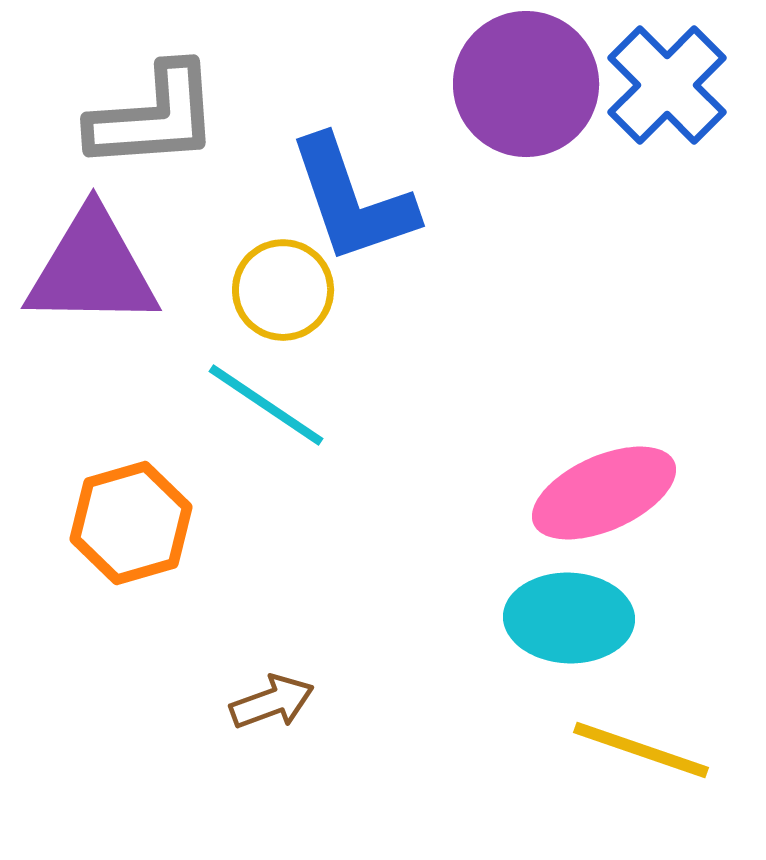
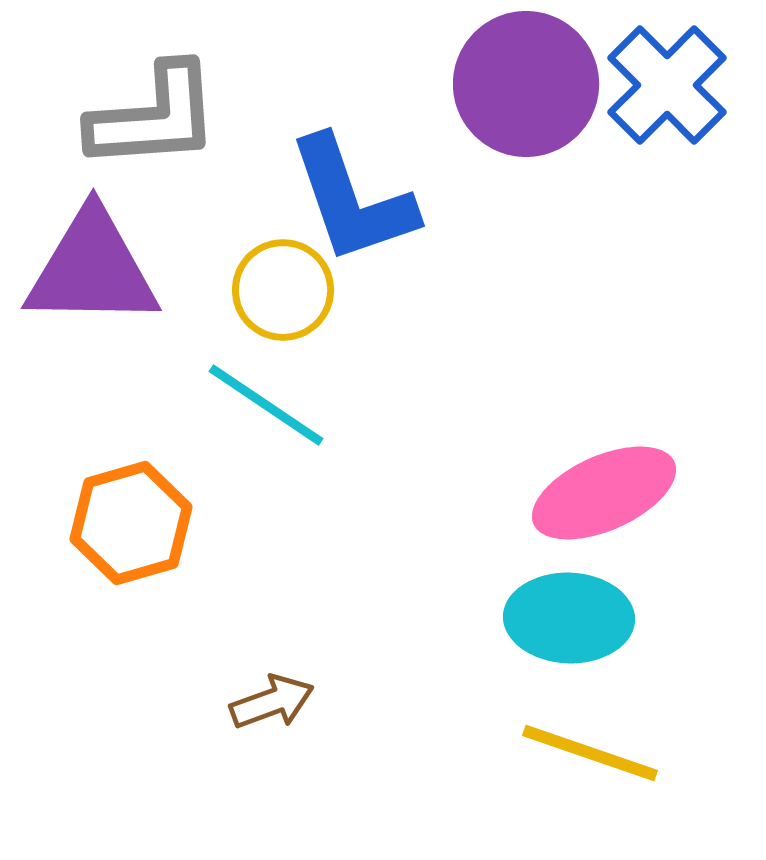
yellow line: moved 51 px left, 3 px down
